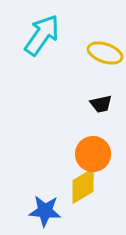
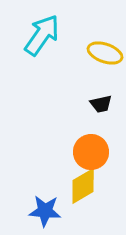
orange circle: moved 2 px left, 2 px up
